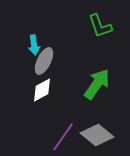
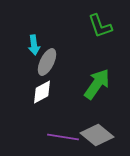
gray ellipse: moved 3 px right, 1 px down
white diamond: moved 2 px down
purple line: rotated 64 degrees clockwise
